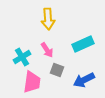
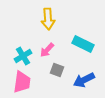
cyan rectangle: rotated 50 degrees clockwise
pink arrow: rotated 77 degrees clockwise
cyan cross: moved 1 px right, 1 px up
pink trapezoid: moved 10 px left
